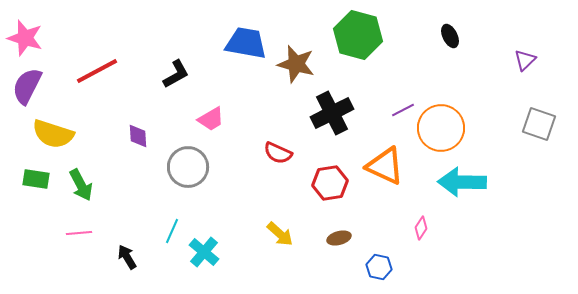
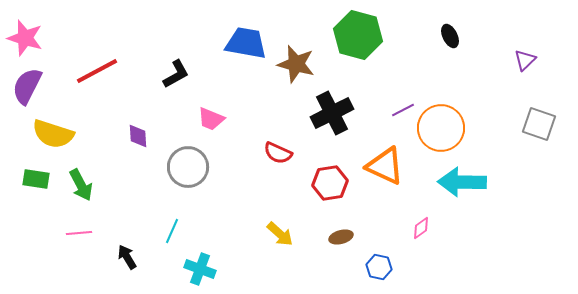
pink trapezoid: rotated 52 degrees clockwise
pink diamond: rotated 20 degrees clockwise
brown ellipse: moved 2 px right, 1 px up
cyan cross: moved 4 px left, 17 px down; rotated 20 degrees counterclockwise
